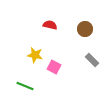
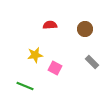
red semicircle: rotated 16 degrees counterclockwise
yellow star: rotated 21 degrees counterclockwise
gray rectangle: moved 2 px down
pink square: moved 1 px right, 1 px down
